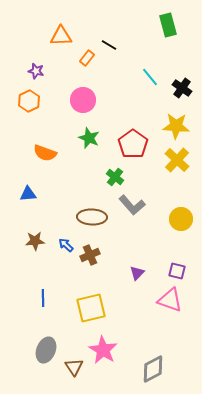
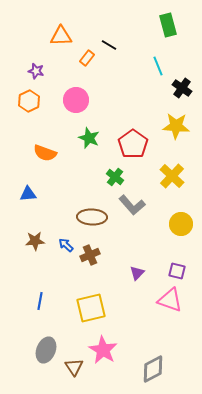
cyan line: moved 8 px right, 11 px up; rotated 18 degrees clockwise
pink circle: moved 7 px left
yellow cross: moved 5 px left, 16 px down
yellow circle: moved 5 px down
blue line: moved 3 px left, 3 px down; rotated 12 degrees clockwise
